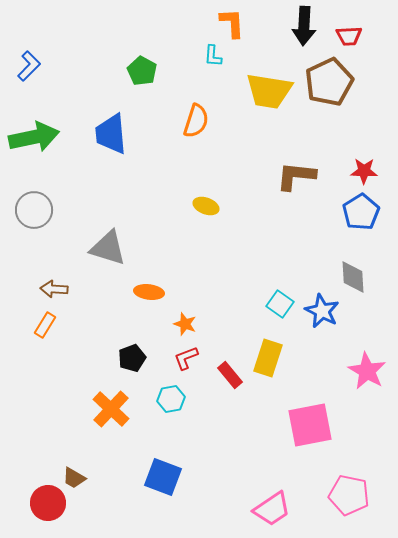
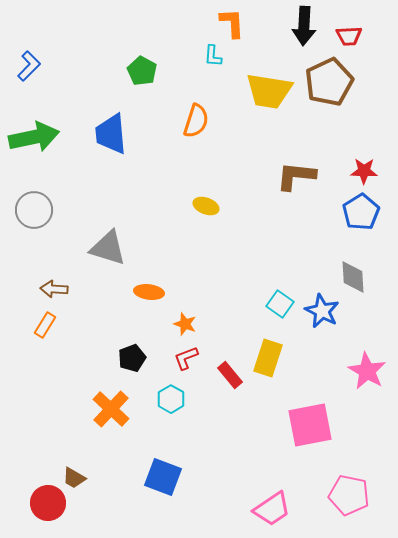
cyan hexagon: rotated 20 degrees counterclockwise
